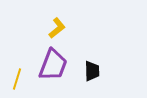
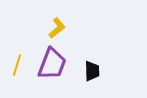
purple trapezoid: moved 1 px left, 1 px up
yellow line: moved 14 px up
